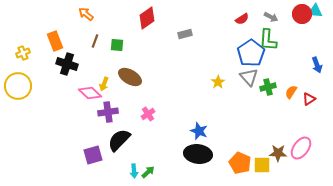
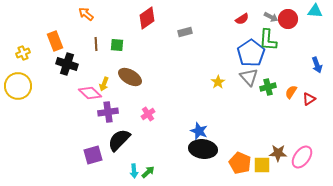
red circle: moved 14 px left, 5 px down
gray rectangle: moved 2 px up
brown line: moved 1 px right, 3 px down; rotated 24 degrees counterclockwise
pink ellipse: moved 1 px right, 9 px down
black ellipse: moved 5 px right, 5 px up
